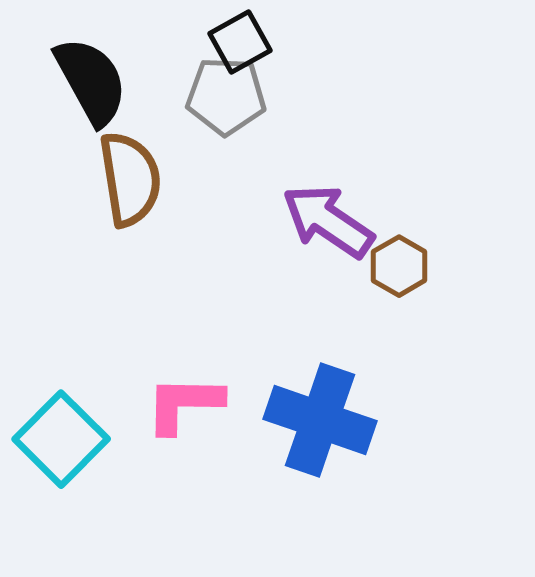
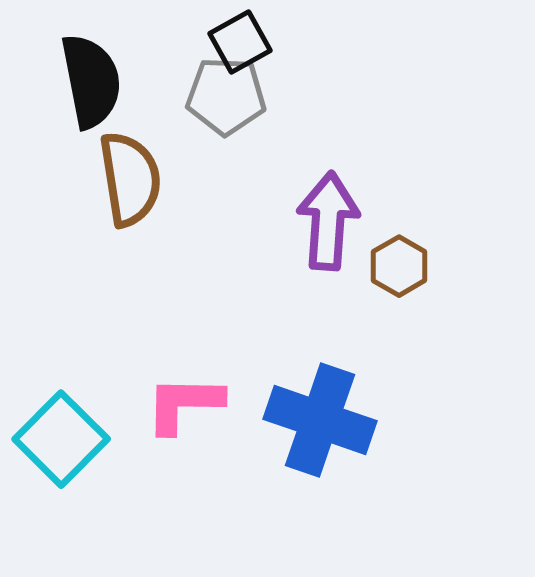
black semicircle: rotated 18 degrees clockwise
purple arrow: rotated 60 degrees clockwise
